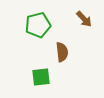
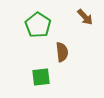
brown arrow: moved 1 px right, 2 px up
green pentagon: rotated 25 degrees counterclockwise
